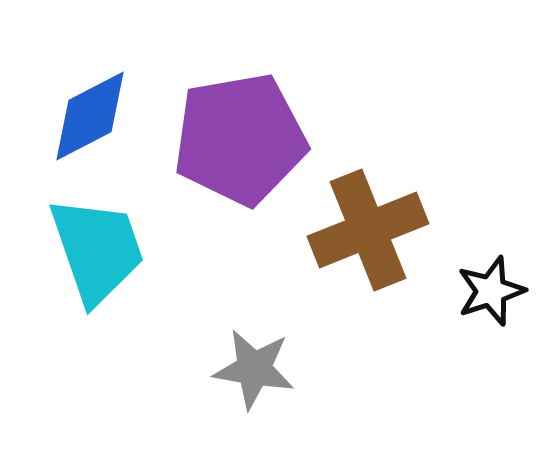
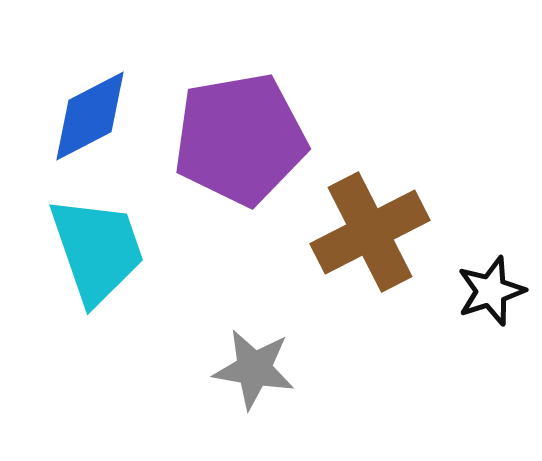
brown cross: moved 2 px right, 2 px down; rotated 5 degrees counterclockwise
